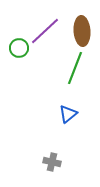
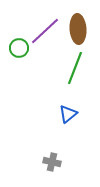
brown ellipse: moved 4 px left, 2 px up
